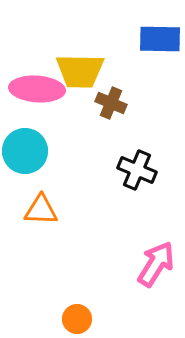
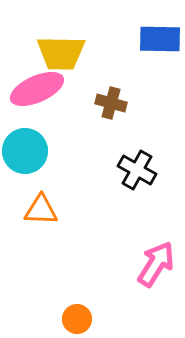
yellow trapezoid: moved 19 px left, 18 px up
pink ellipse: rotated 28 degrees counterclockwise
brown cross: rotated 8 degrees counterclockwise
black cross: rotated 6 degrees clockwise
